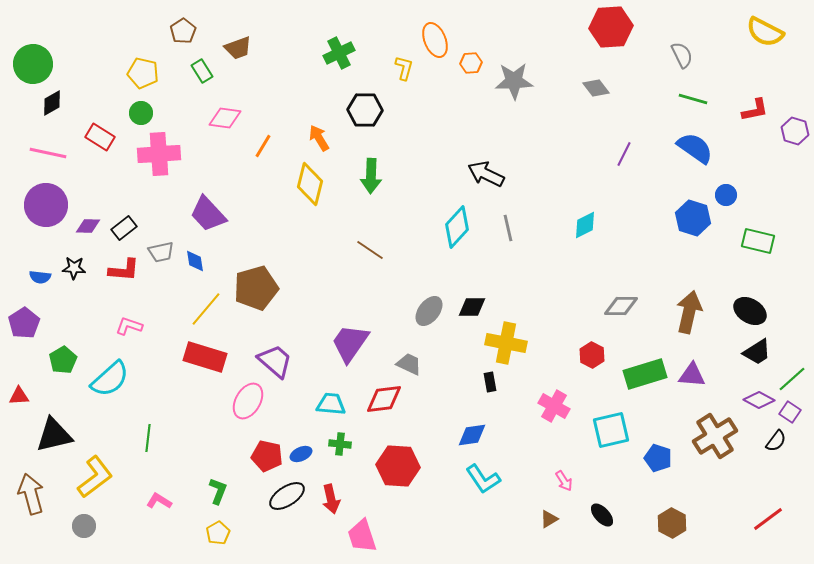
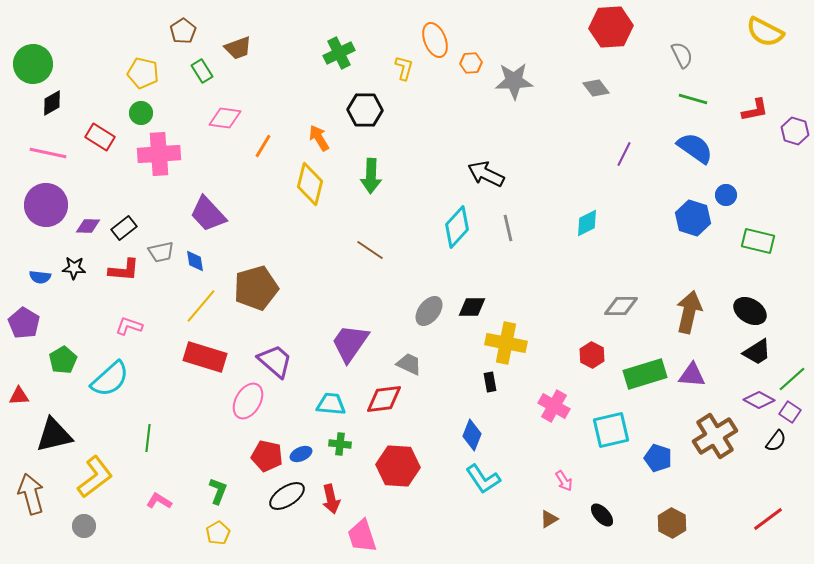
cyan diamond at (585, 225): moved 2 px right, 2 px up
yellow line at (206, 309): moved 5 px left, 3 px up
purple pentagon at (24, 323): rotated 8 degrees counterclockwise
blue diamond at (472, 435): rotated 60 degrees counterclockwise
